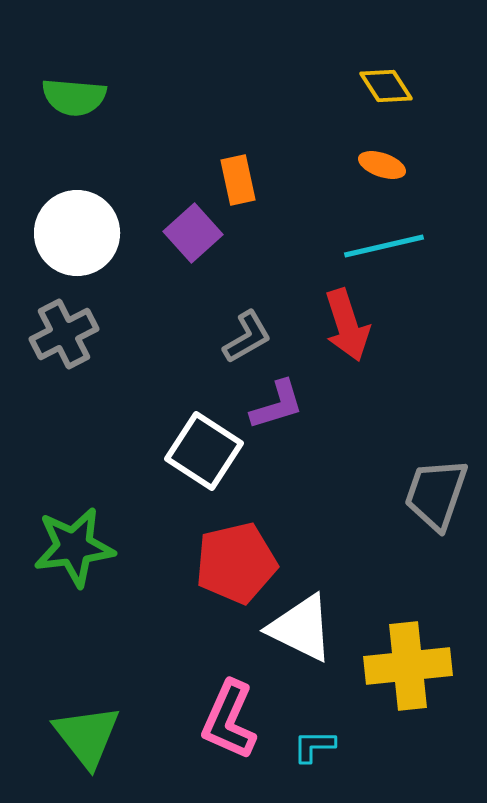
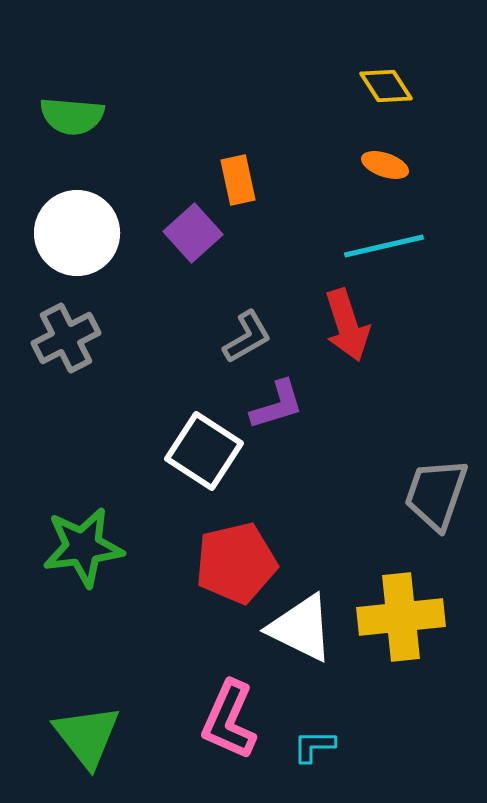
green semicircle: moved 2 px left, 19 px down
orange ellipse: moved 3 px right
gray cross: moved 2 px right, 4 px down
green star: moved 9 px right
yellow cross: moved 7 px left, 49 px up
